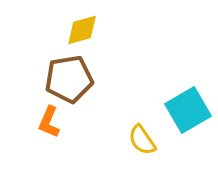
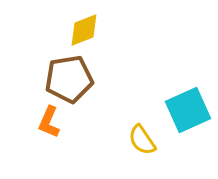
yellow diamond: moved 2 px right; rotated 6 degrees counterclockwise
cyan square: rotated 6 degrees clockwise
